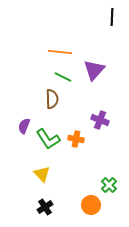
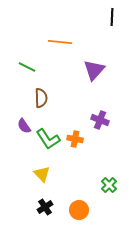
orange line: moved 10 px up
green line: moved 36 px left, 10 px up
brown semicircle: moved 11 px left, 1 px up
purple semicircle: rotated 56 degrees counterclockwise
orange cross: moved 1 px left
orange circle: moved 12 px left, 5 px down
